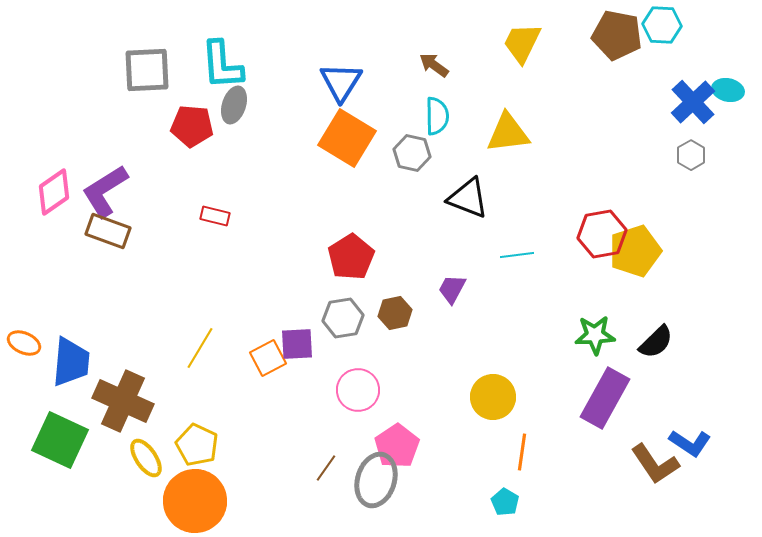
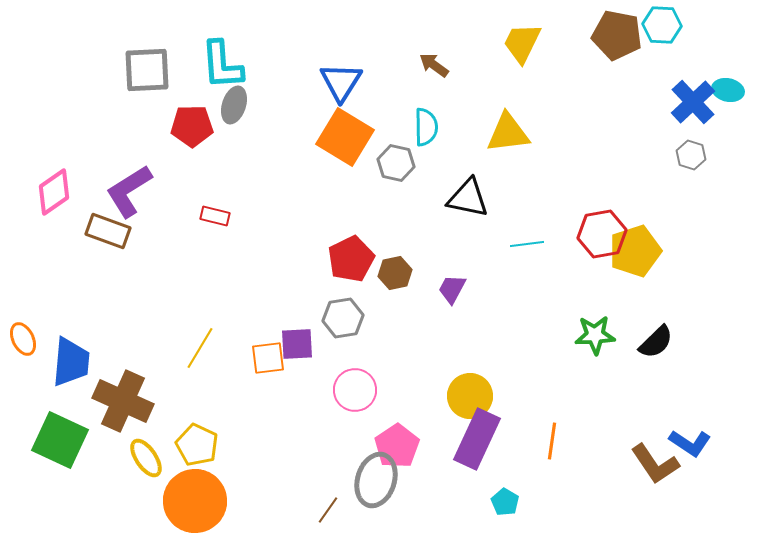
cyan semicircle at (437, 116): moved 11 px left, 11 px down
red pentagon at (192, 126): rotated 6 degrees counterclockwise
orange square at (347, 138): moved 2 px left, 1 px up
gray hexagon at (412, 153): moved 16 px left, 10 px down
gray hexagon at (691, 155): rotated 12 degrees counterclockwise
purple L-shape at (105, 191): moved 24 px right
black triangle at (468, 198): rotated 9 degrees counterclockwise
cyan line at (517, 255): moved 10 px right, 11 px up
red pentagon at (351, 257): moved 2 px down; rotated 6 degrees clockwise
brown hexagon at (395, 313): moved 40 px up
orange ellipse at (24, 343): moved 1 px left, 4 px up; rotated 40 degrees clockwise
orange square at (268, 358): rotated 21 degrees clockwise
pink circle at (358, 390): moved 3 px left
yellow circle at (493, 397): moved 23 px left, 1 px up
purple rectangle at (605, 398): moved 128 px left, 41 px down; rotated 4 degrees counterclockwise
orange line at (522, 452): moved 30 px right, 11 px up
brown line at (326, 468): moved 2 px right, 42 px down
